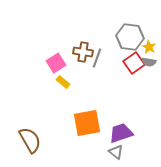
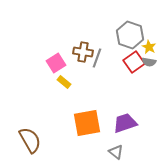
gray hexagon: moved 2 px up; rotated 12 degrees clockwise
red square: moved 1 px up
yellow rectangle: moved 1 px right
purple trapezoid: moved 4 px right, 10 px up
